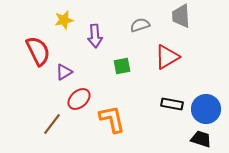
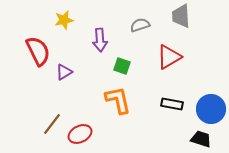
purple arrow: moved 5 px right, 4 px down
red triangle: moved 2 px right
green square: rotated 30 degrees clockwise
red ellipse: moved 1 px right, 35 px down; rotated 15 degrees clockwise
blue circle: moved 5 px right
orange L-shape: moved 6 px right, 19 px up
